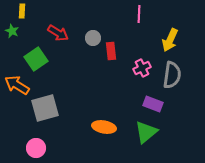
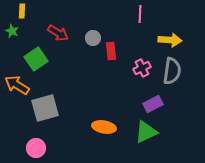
pink line: moved 1 px right
yellow arrow: rotated 110 degrees counterclockwise
gray semicircle: moved 4 px up
purple rectangle: rotated 48 degrees counterclockwise
green triangle: rotated 15 degrees clockwise
